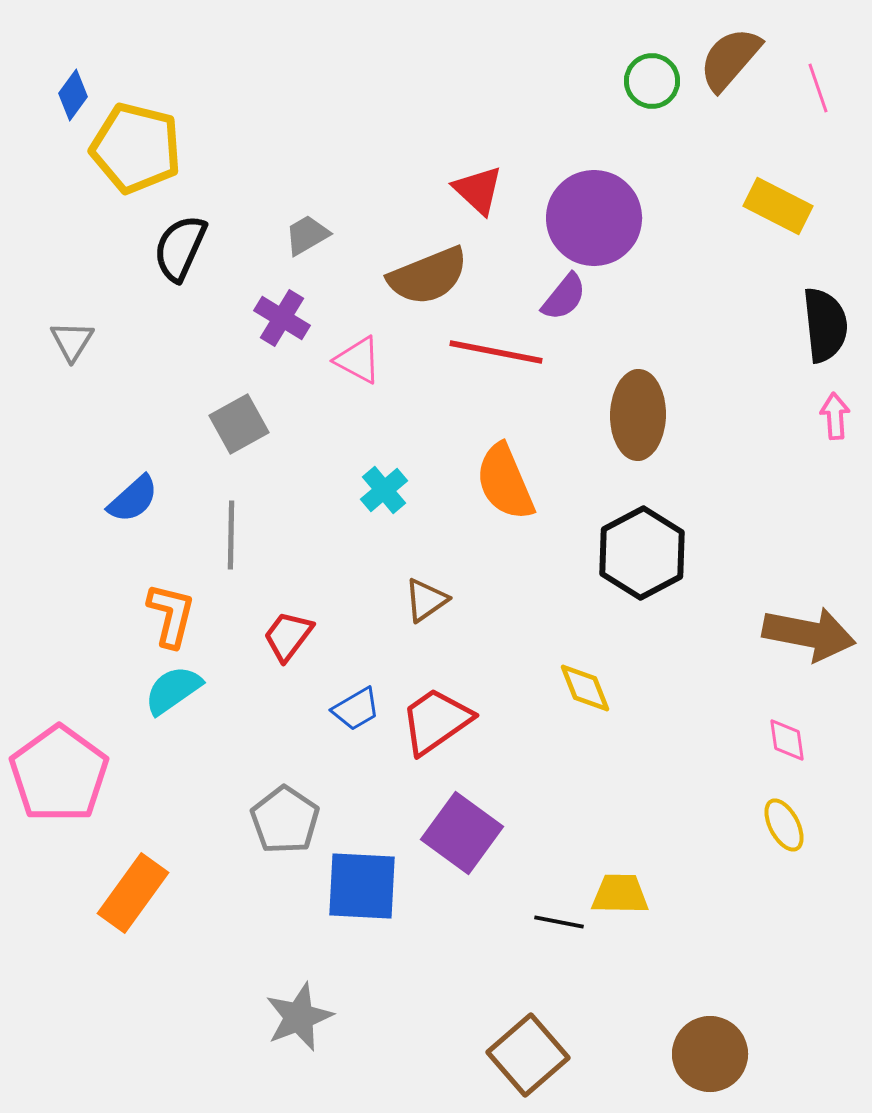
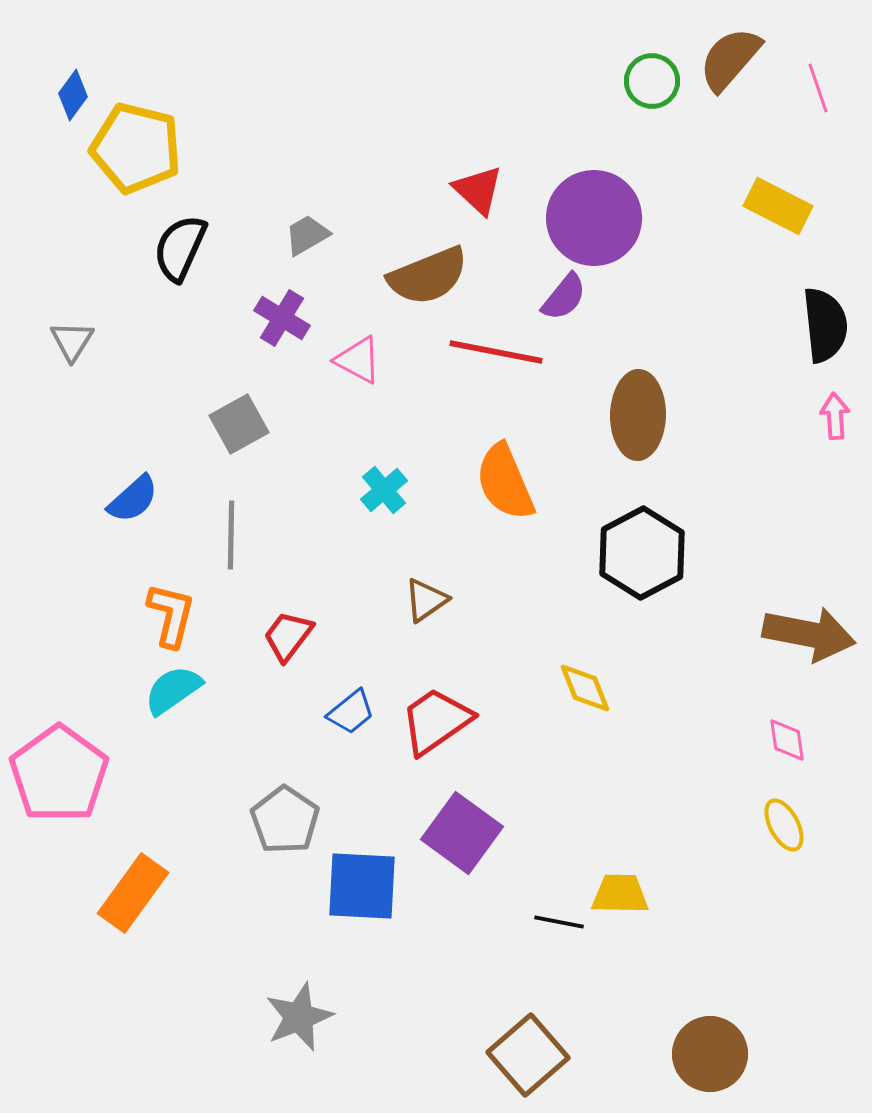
blue trapezoid at (356, 709): moved 5 px left, 3 px down; rotated 9 degrees counterclockwise
